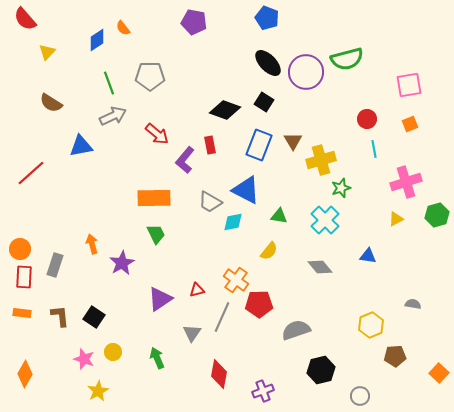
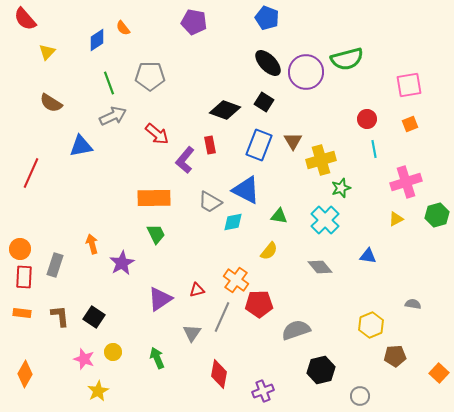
red line at (31, 173): rotated 24 degrees counterclockwise
